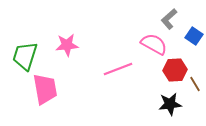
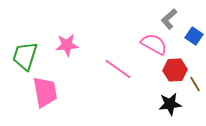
pink line: rotated 56 degrees clockwise
pink trapezoid: moved 3 px down
